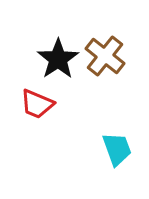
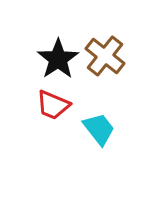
red trapezoid: moved 16 px right, 1 px down
cyan trapezoid: moved 18 px left, 20 px up; rotated 18 degrees counterclockwise
